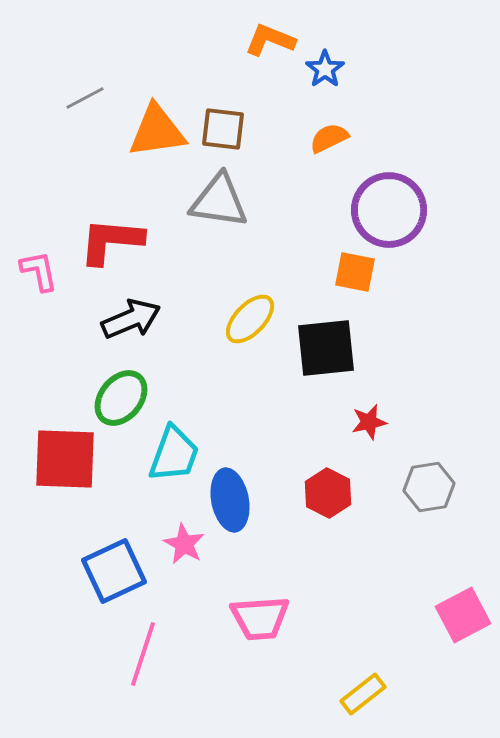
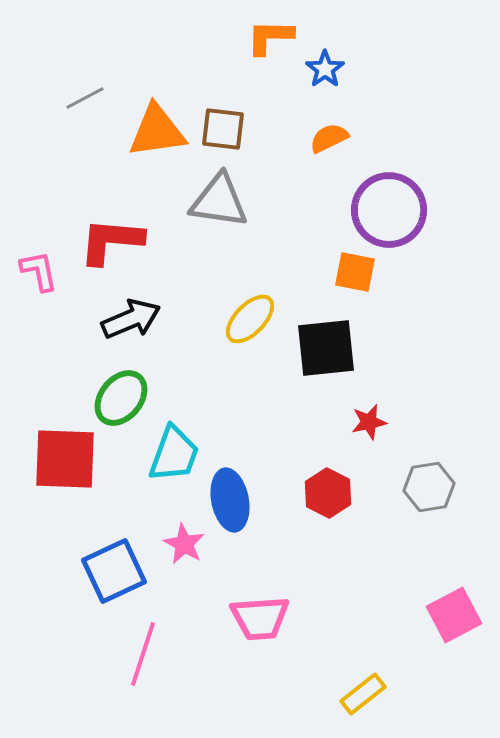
orange L-shape: moved 3 px up; rotated 21 degrees counterclockwise
pink square: moved 9 px left
